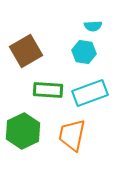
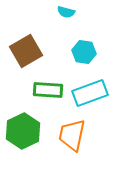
cyan semicircle: moved 27 px left, 14 px up; rotated 18 degrees clockwise
